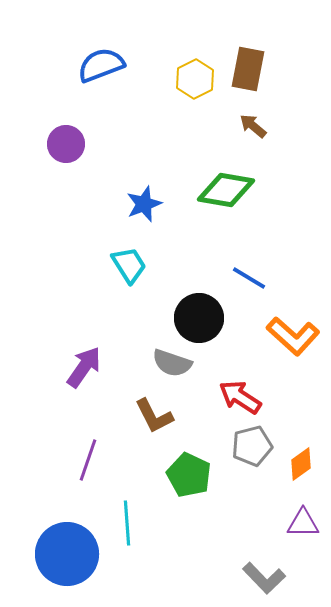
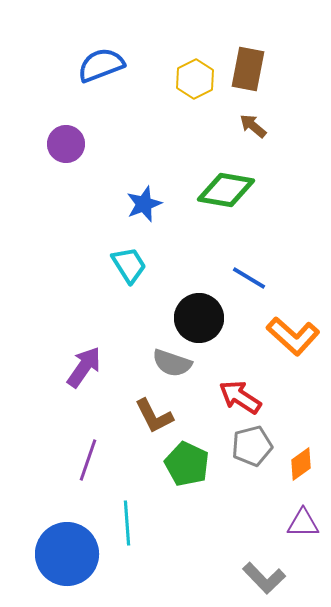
green pentagon: moved 2 px left, 11 px up
